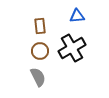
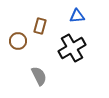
brown rectangle: rotated 21 degrees clockwise
brown circle: moved 22 px left, 10 px up
gray semicircle: moved 1 px right, 1 px up
